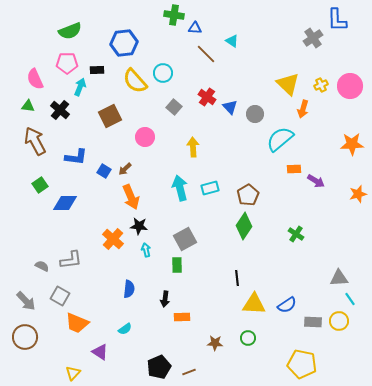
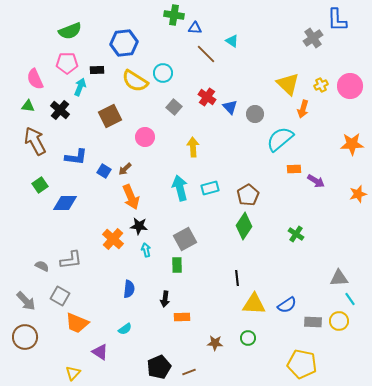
yellow semicircle at (135, 81): rotated 16 degrees counterclockwise
